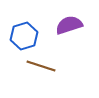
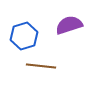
brown line: rotated 12 degrees counterclockwise
